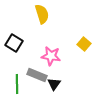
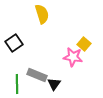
black square: rotated 24 degrees clockwise
pink star: moved 22 px right, 1 px down
